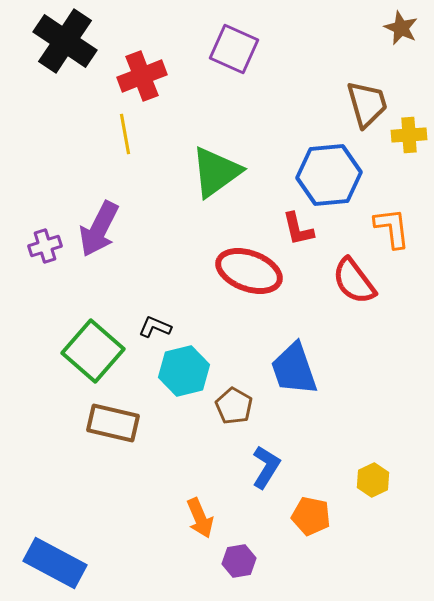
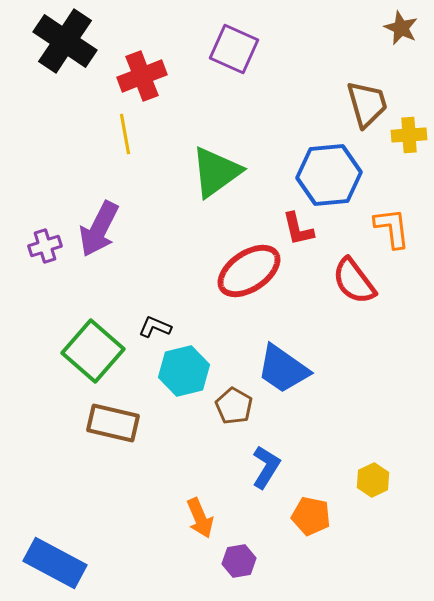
red ellipse: rotated 54 degrees counterclockwise
blue trapezoid: moved 11 px left; rotated 36 degrees counterclockwise
